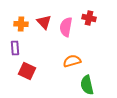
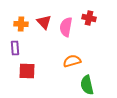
red square: rotated 24 degrees counterclockwise
